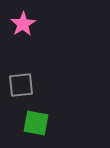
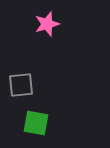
pink star: moved 24 px right; rotated 15 degrees clockwise
